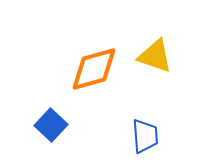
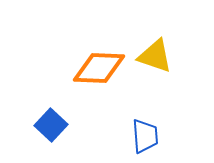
orange diamond: moved 5 px right, 1 px up; rotated 18 degrees clockwise
